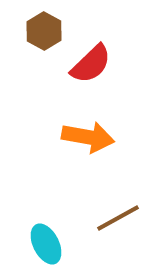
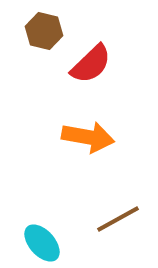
brown hexagon: rotated 15 degrees counterclockwise
brown line: moved 1 px down
cyan ellipse: moved 4 px left, 1 px up; rotated 15 degrees counterclockwise
